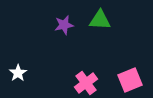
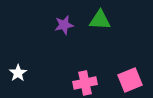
pink cross: moved 1 px left; rotated 25 degrees clockwise
